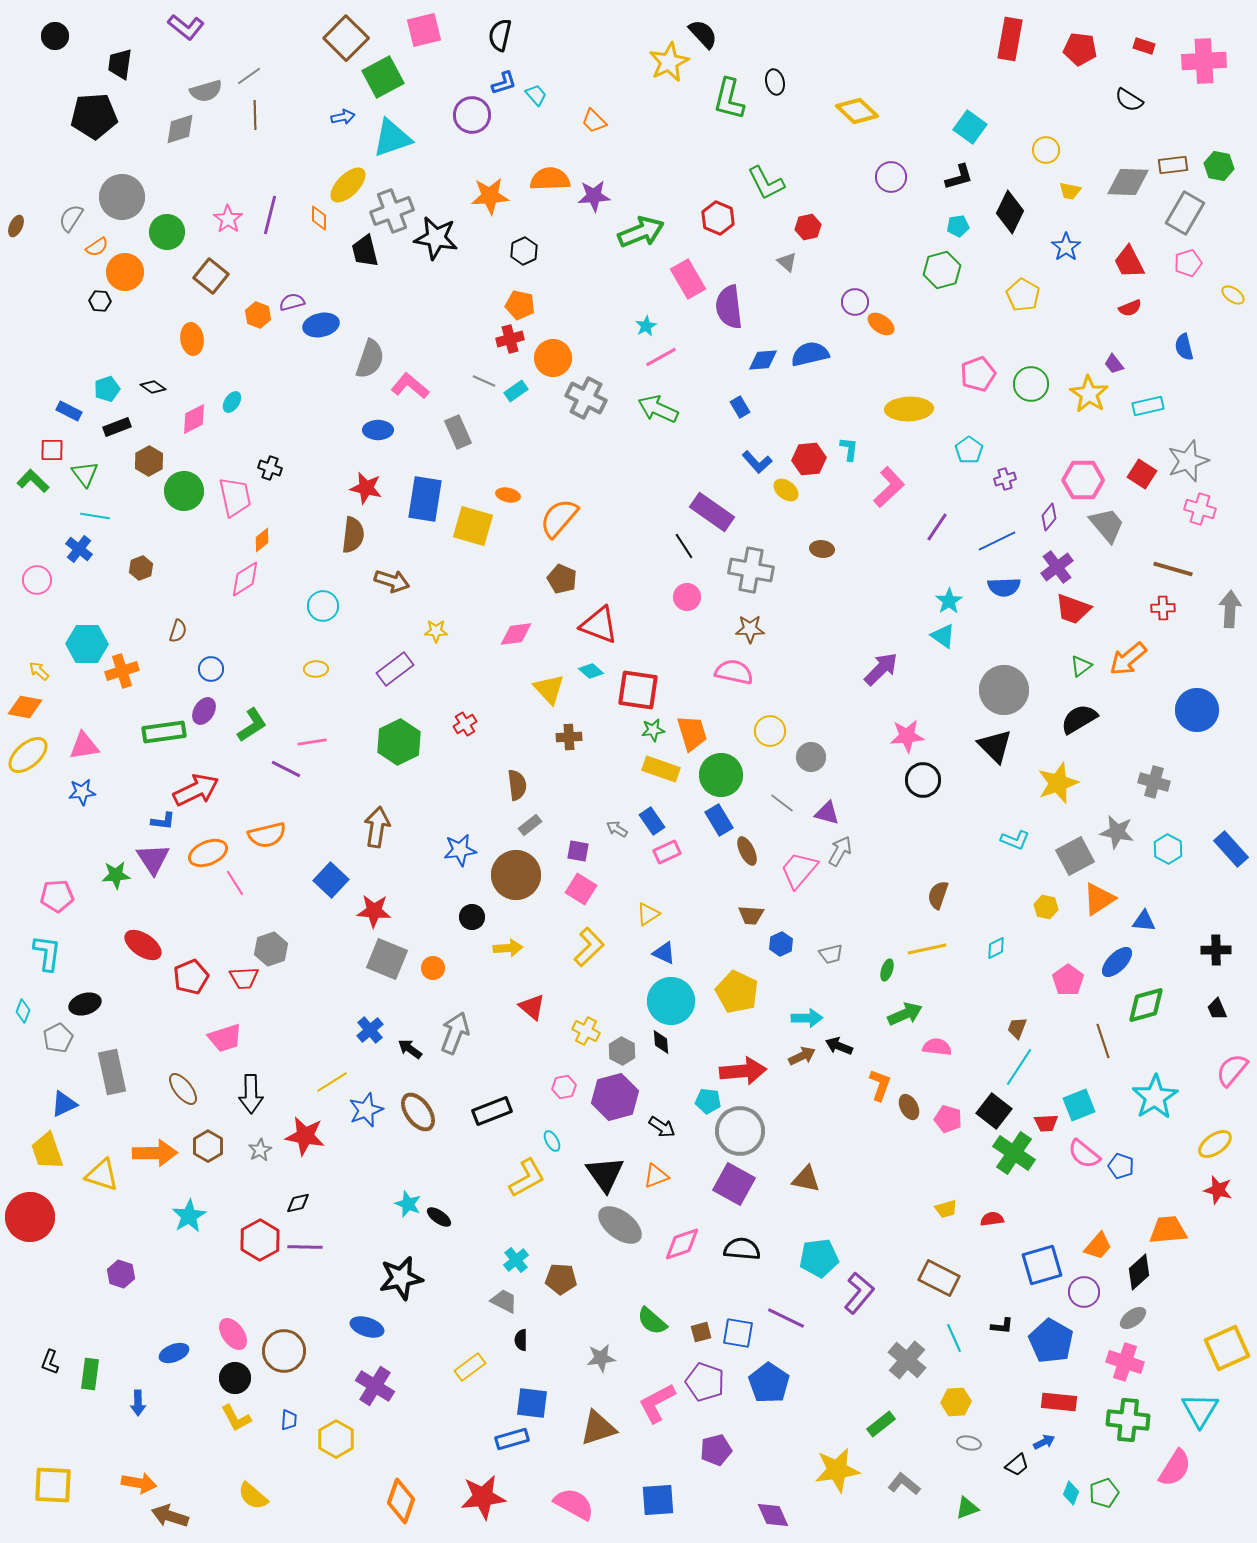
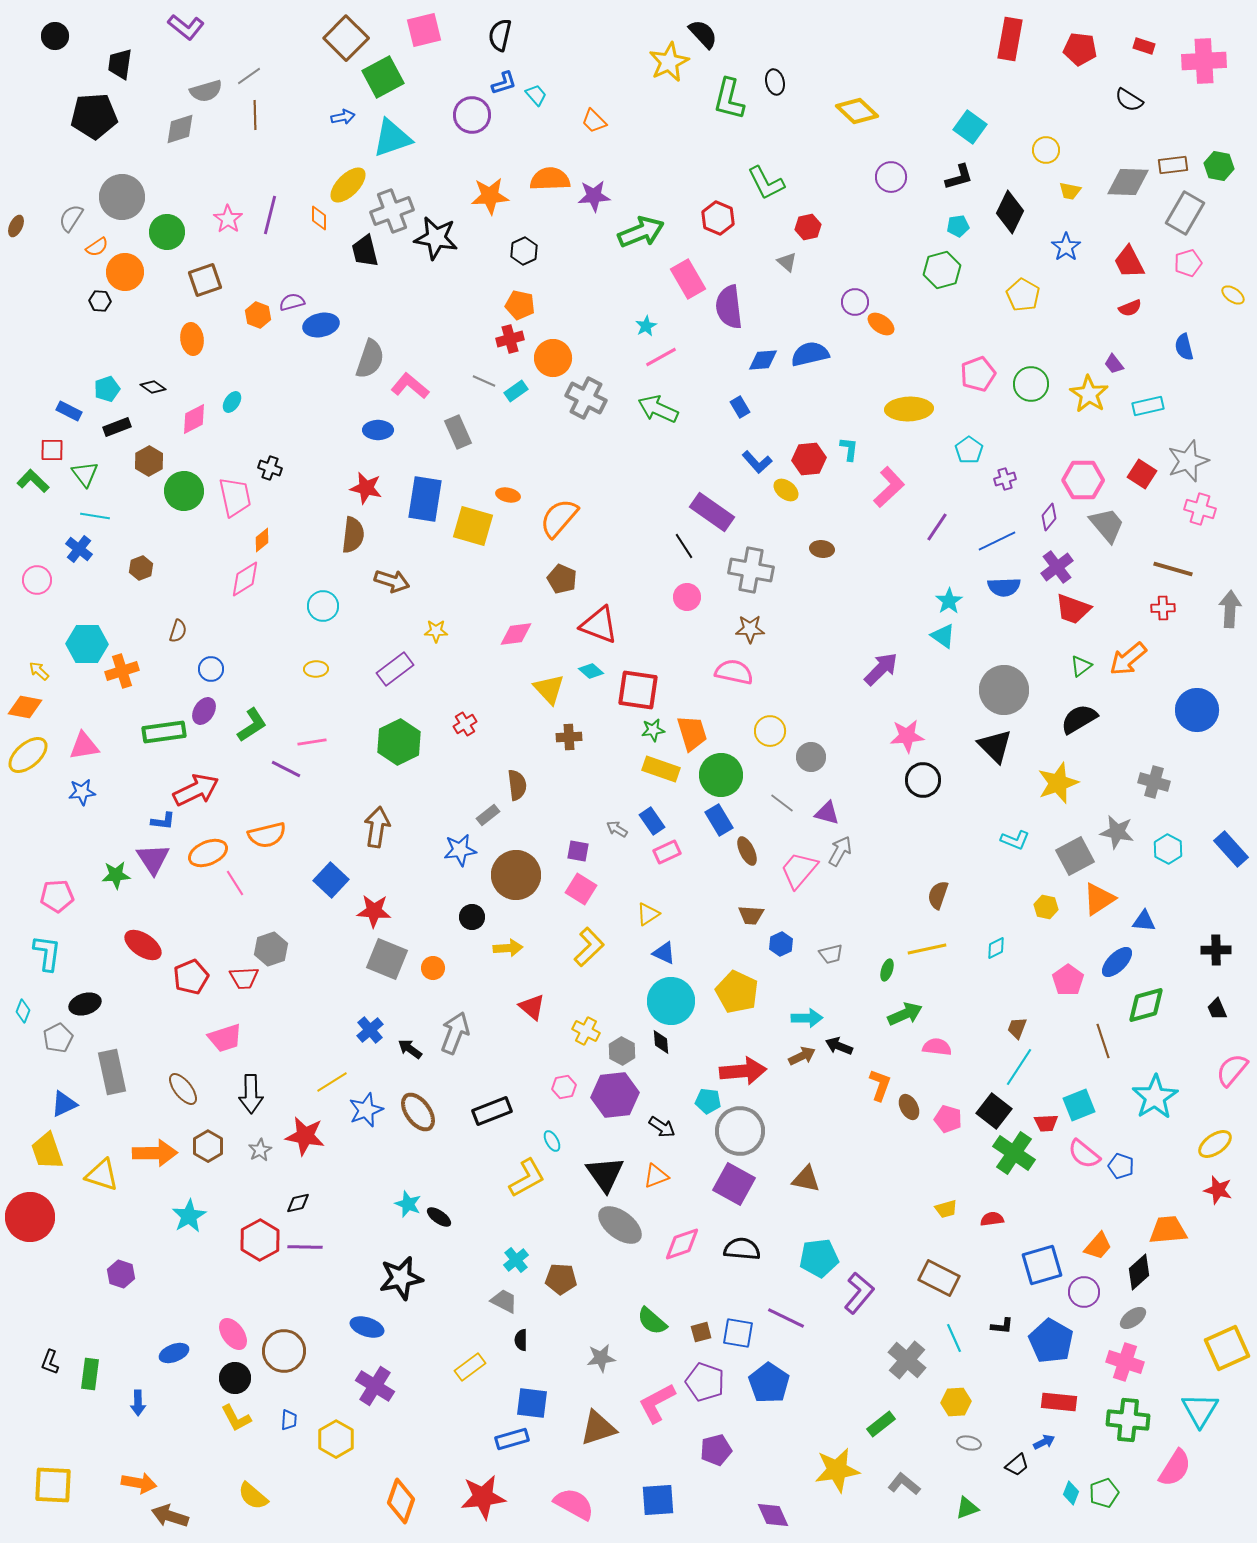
brown square at (211, 276): moved 6 px left, 4 px down; rotated 32 degrees clockwise
gray rectangle at (530, 825): moved 42 px left, 10 px up
purple hexagon at (615, 1097): moved 2 px up; rotated 9 degrees clockwise
